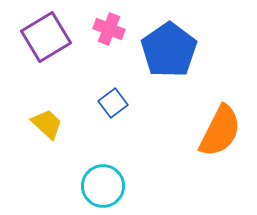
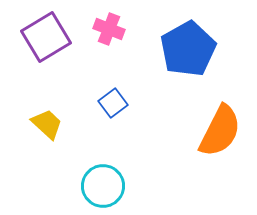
blue pentagon: moved 19 px right, 1 px up; rotated 6 degrees clockwise
